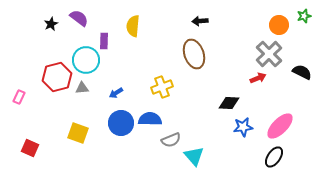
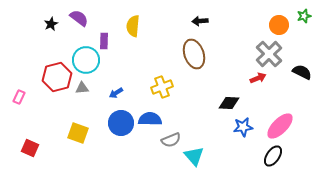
black ellipse: moved 1 px left, 1 px up
